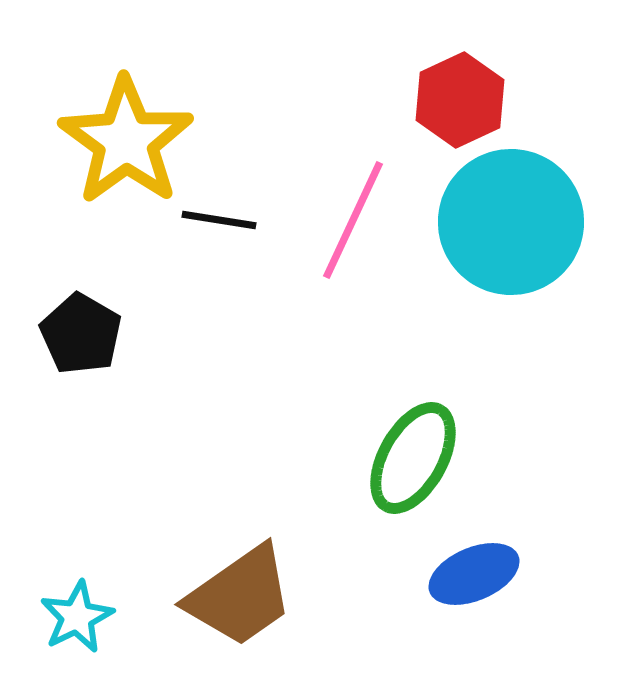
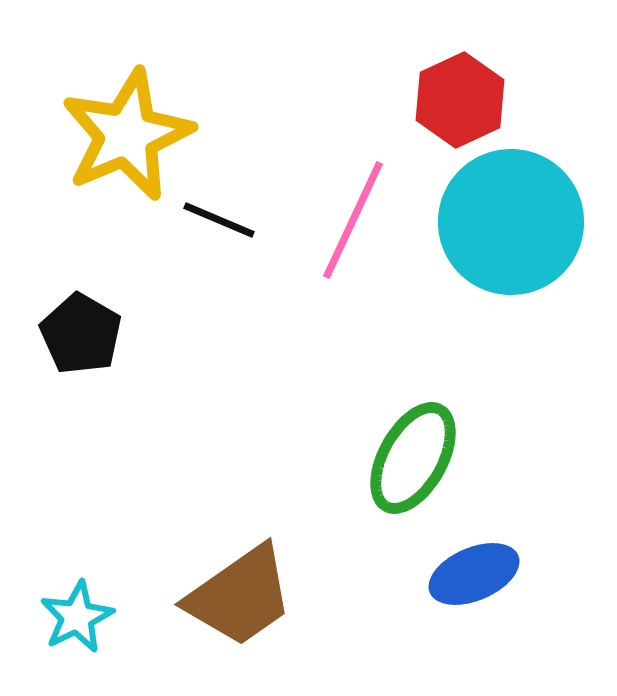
yellow star: moved 1 px right, 6 px up; rotated 13 degrees clockwise
black line: rotated 14 degrees clockwise
